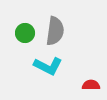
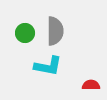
gray semicircle: rotated 8 degrees counterclockwise
cyan L-shape: rotated 16 degrees counterclockwise
